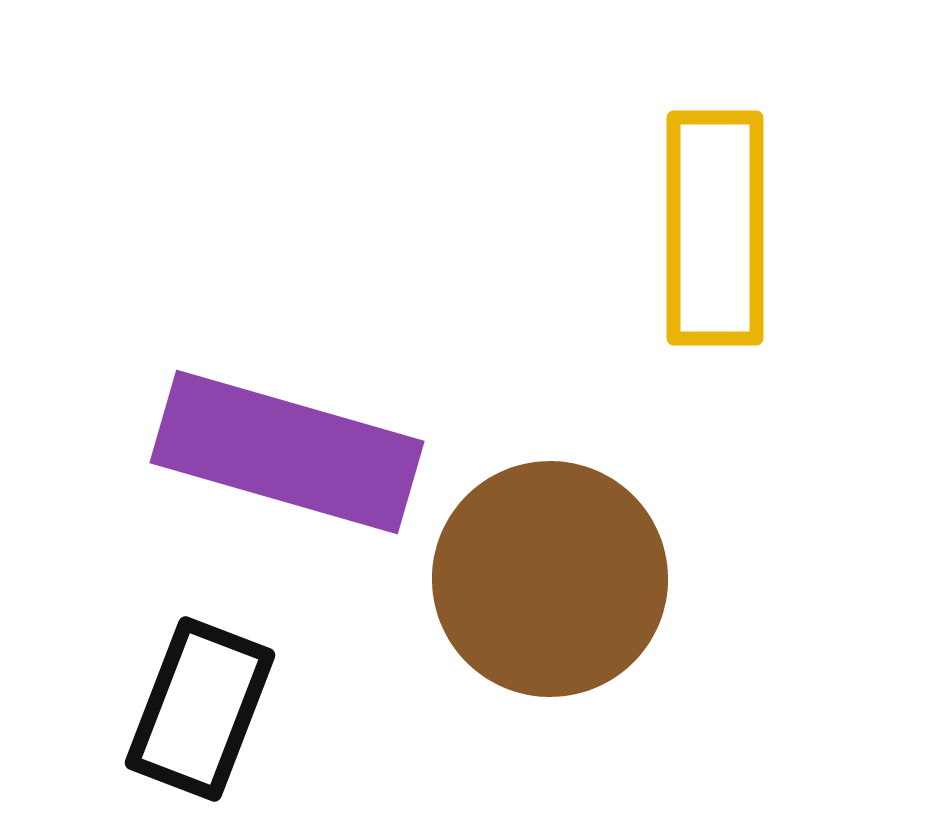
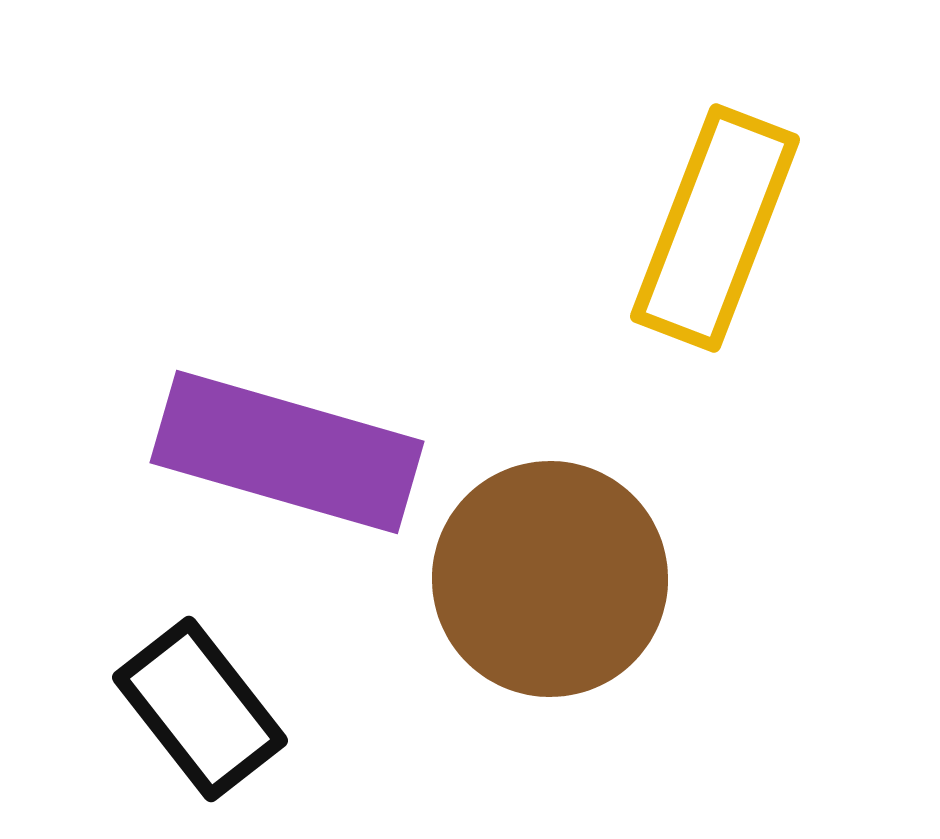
yellow rectangle: rotated 21 degrees clockwise
black rectangle: rotated 59 degrees counterclockwise
